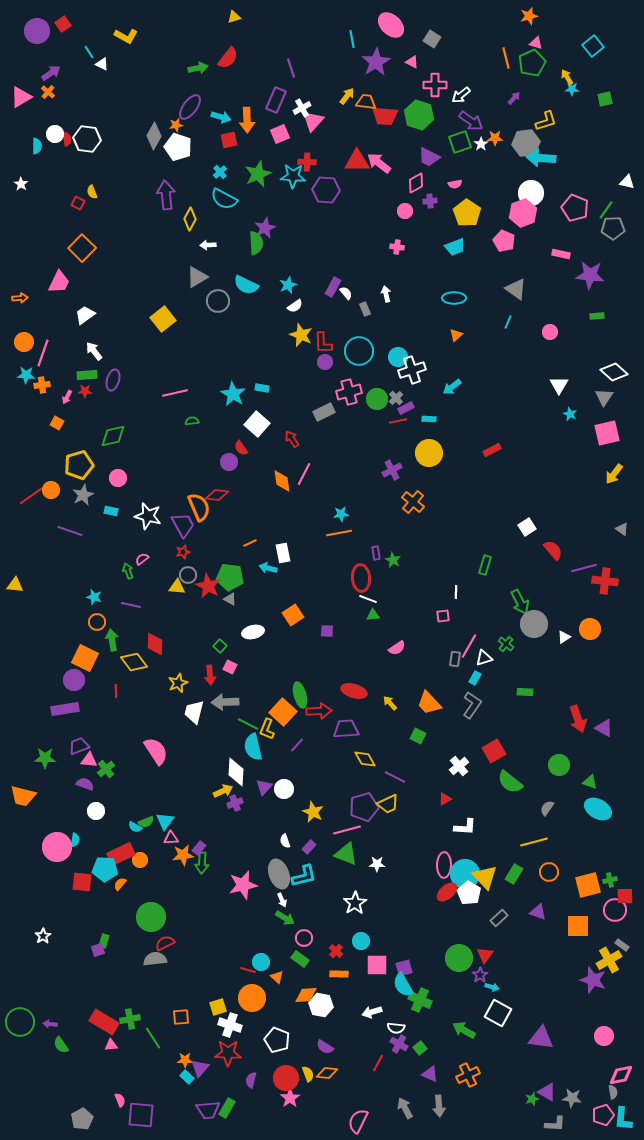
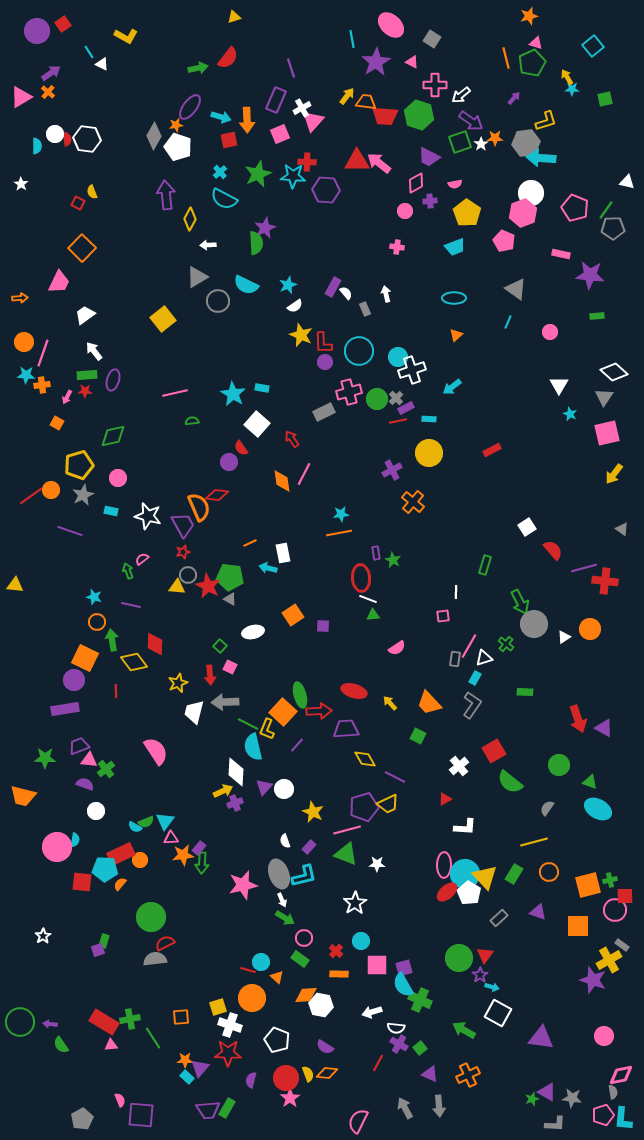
purple square at (327, 631): moved 4 px left, 5 px up
